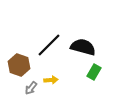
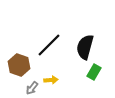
black semicircle: moved 2 px right; rotated 90 degrees counterclockwise
gray arrow: moved 1 px right
